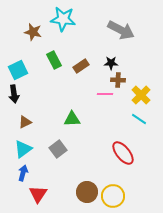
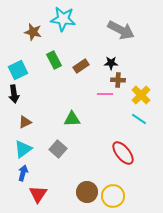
gray square: rotated 12 degrees counterclockwise
